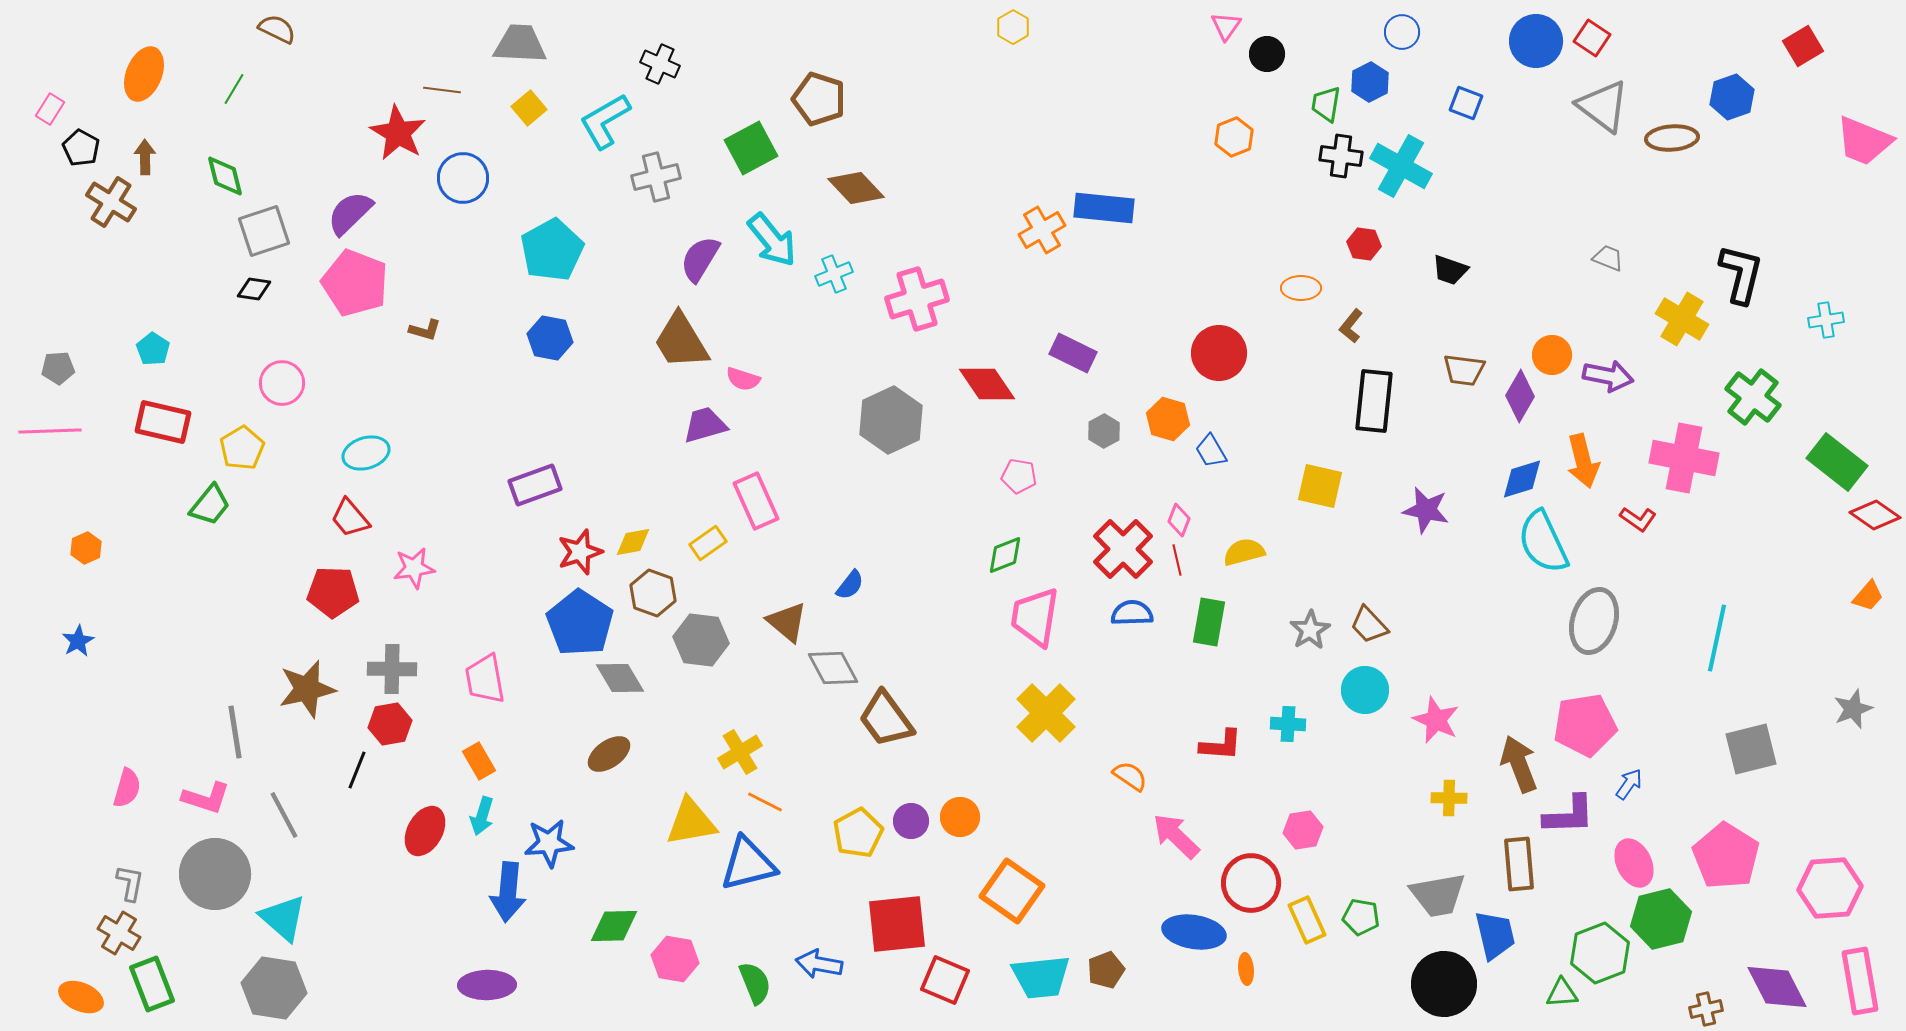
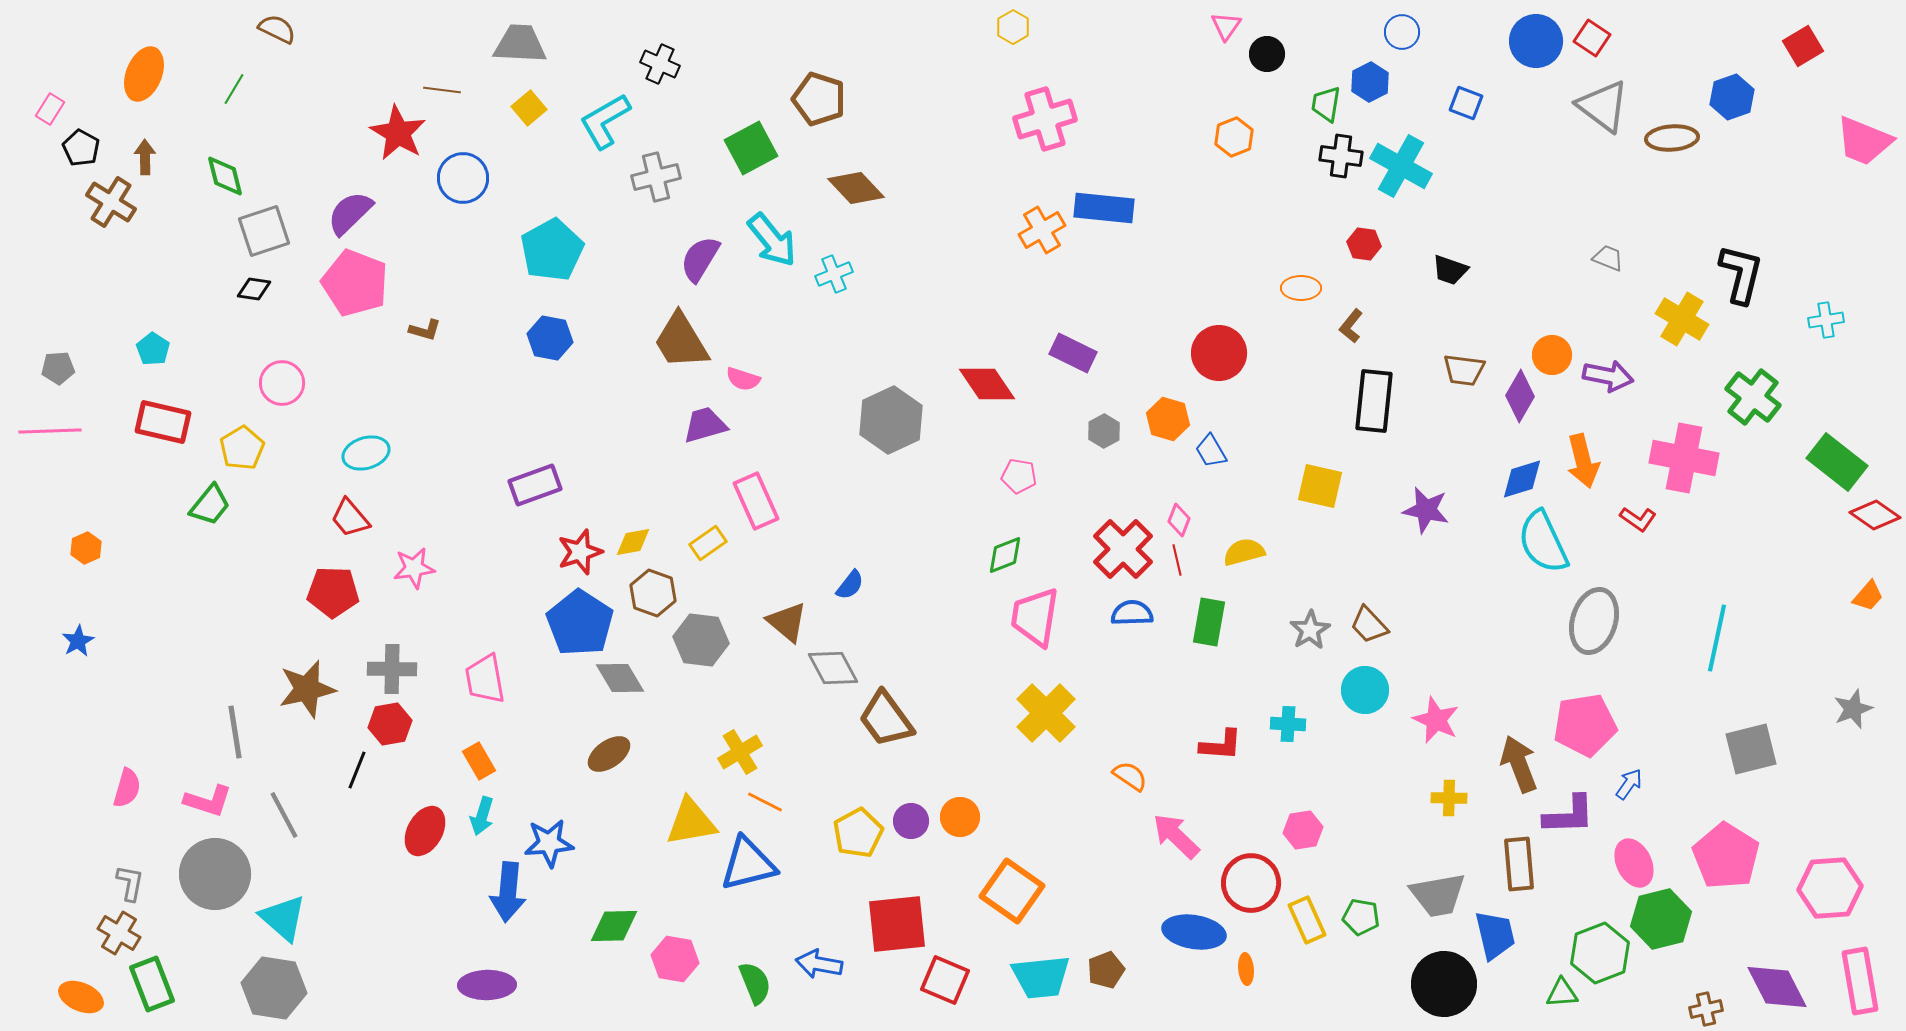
pink cross at (917, 299): moved 128 px right, 180 px up
pink L-shape at (206, 798): moved 2 px right, 3 px down
